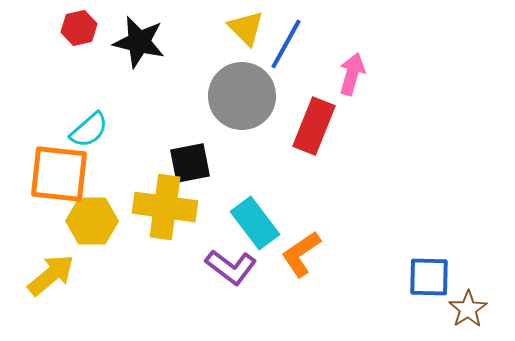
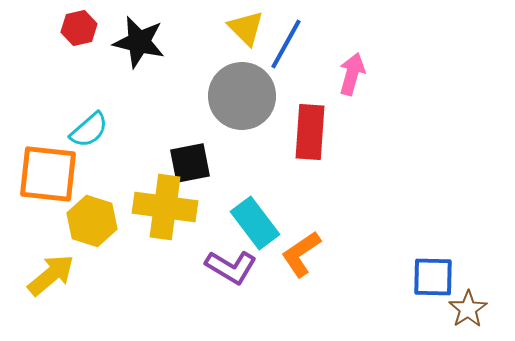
red rectangle: moved 4 px left, 6 px down; rotated 18 degrees counterclockwise
orange square: moved 11 px left
yellow hexagon: rotated 18 degrees clockwise
purple L-shape: rotated 6 degrees counterclockwise
blue square: moved 4 px right
